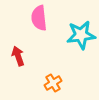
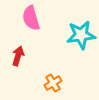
pink semicircle: moved 8 px left; rotated 10 degrees counterclockwise
red arrow: rotated 36 degrees clockwise
